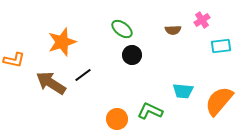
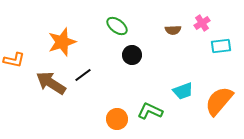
pink cross: moved 3 px down
green ellipse: moved 5 px left, 3 px up
cyan trapezoid: rotated 25 degrees counterclockwise
